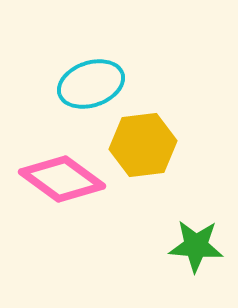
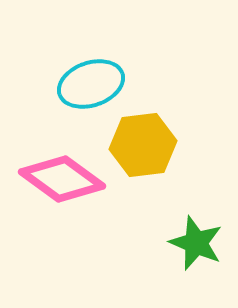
green star: moved 3 px up; rotated 18 degrees clockwise
